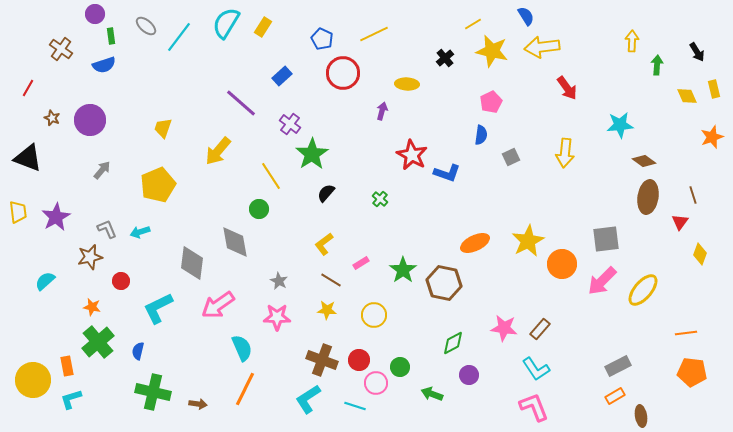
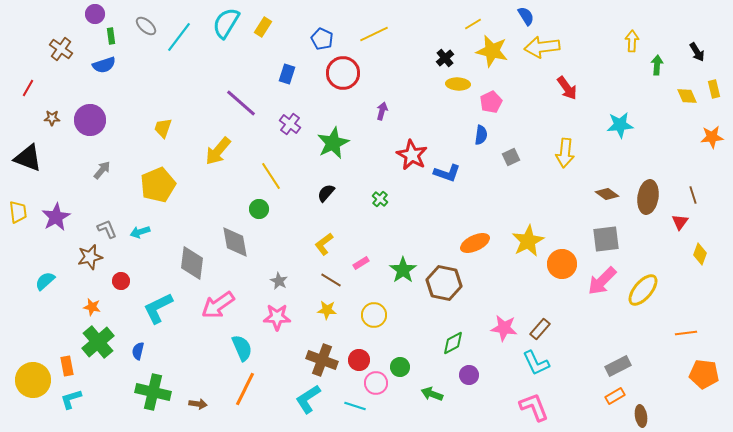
blue rectangle at (282, 76): moved 5 px right, 2 px up; rotated 30 degrees counterclockwise
yellow ellipse at (407, 84): moved 51 px right
brown star at (52, 118): rotated 21 degrees counterclockwise
orange star at (712, 137): rotated 15 degrees clockwise
green star at (312, 154): moved 21 px right, 11 px up; rotated 8 degrees clockwise
brown diamond at (644, 161): moved 37 px left, 33 px down
cyan L-shape at (536, 369): moved 6 px up; rotated 8 degrees clockwise
orange pentagon at (692, 372): moved 12 px right, 2 px down
